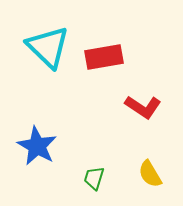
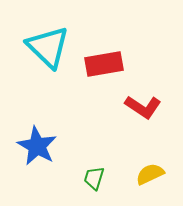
red rectangle: moved 7 px down
yellow semicircle: rotated 96 degrees clockwise
